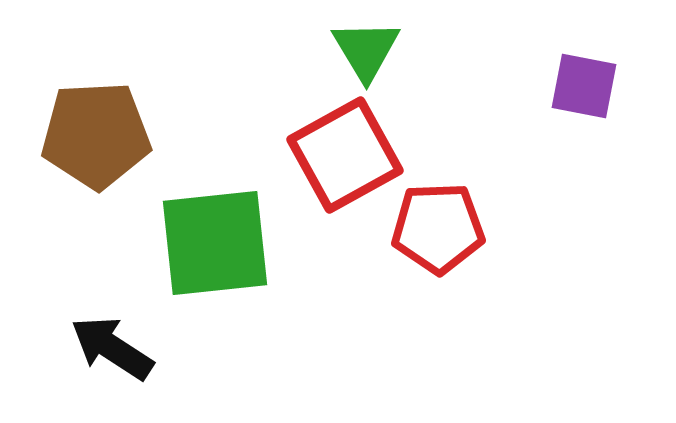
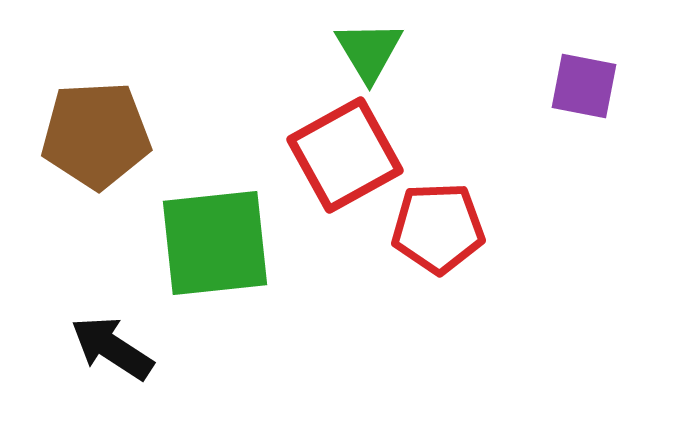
green triangle: moved 3 px right, 1 px down
